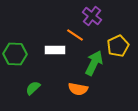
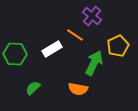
white rectangle: moved 3 px left, 1 px up; rotated 30 degrees counterclockwise
